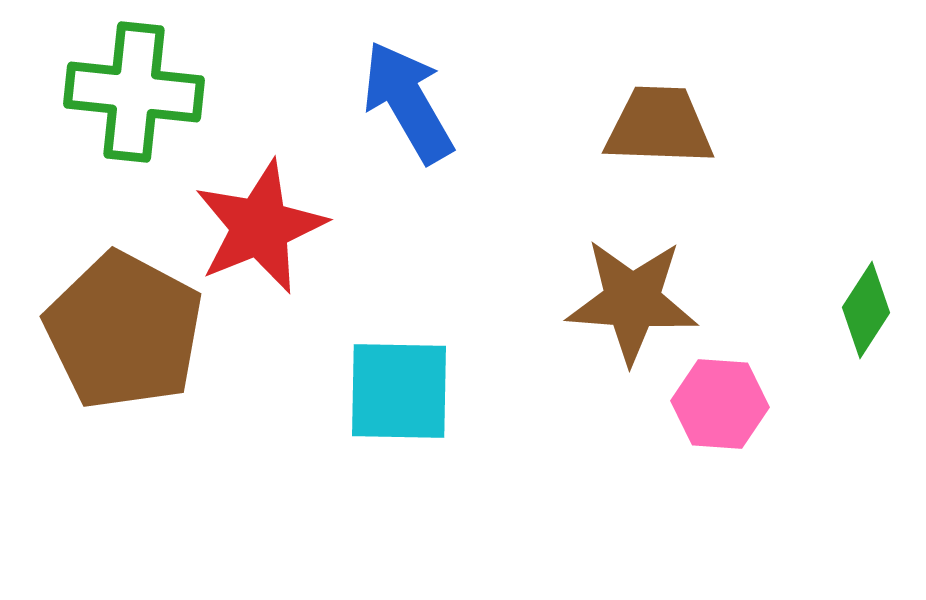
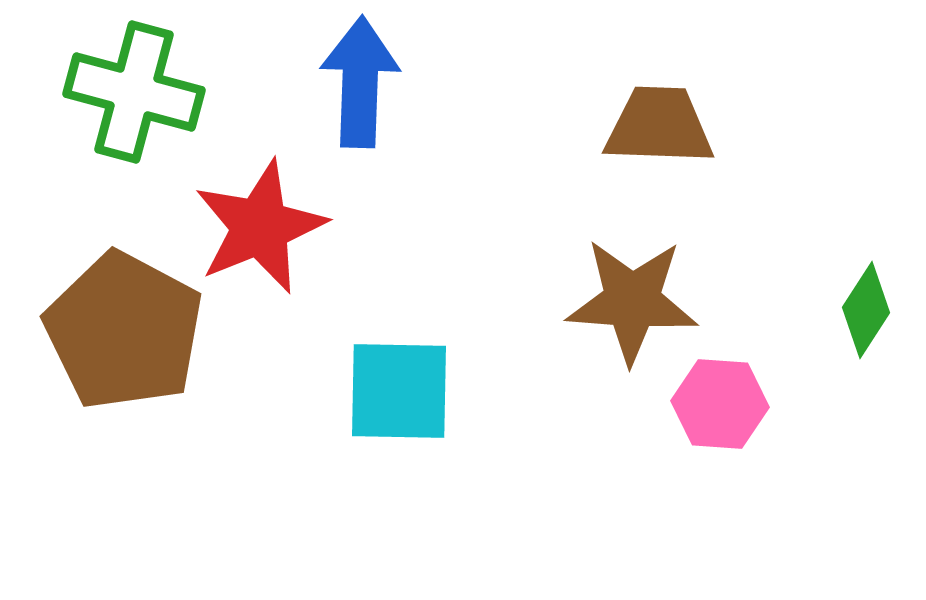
green cross: rotated 9 degrees clockwise
blue arrow: moved 48 px left, 20 px up; rotated 32 degrees clockwise
